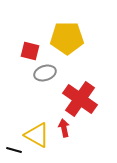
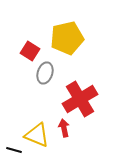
yellow pentagon: rotated 12 degrees counterclockwise
red square: rotated 18 degrees clockwise
gray ellipse: rotated 55 degrees counterclockwise
red cross: rotated 24 degrees clockwise
yellow triangle: rotated 8 degrees counterclockwise
